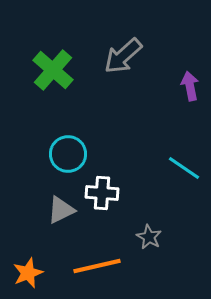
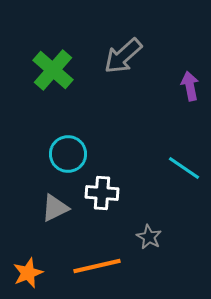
gray triangle: moved 6 px left, 2 px up
